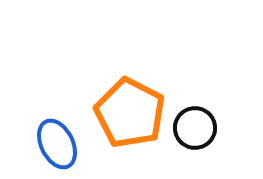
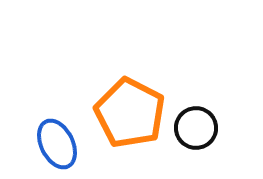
black circle: moved 1 px right
